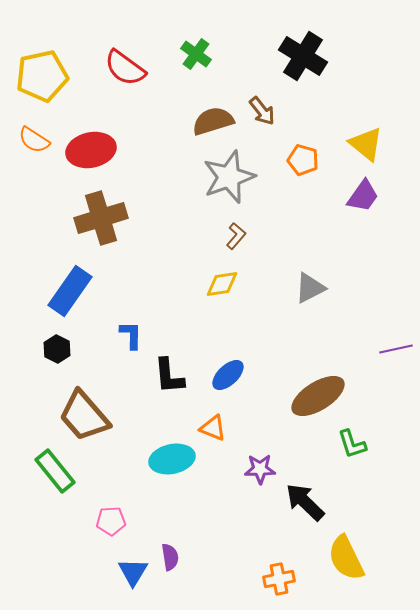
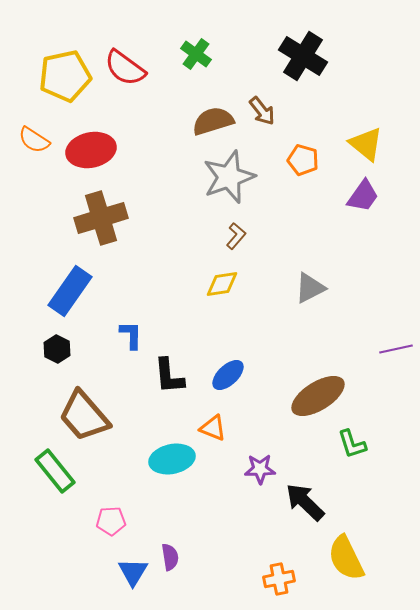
yellow pentagon: moved 23 px right
